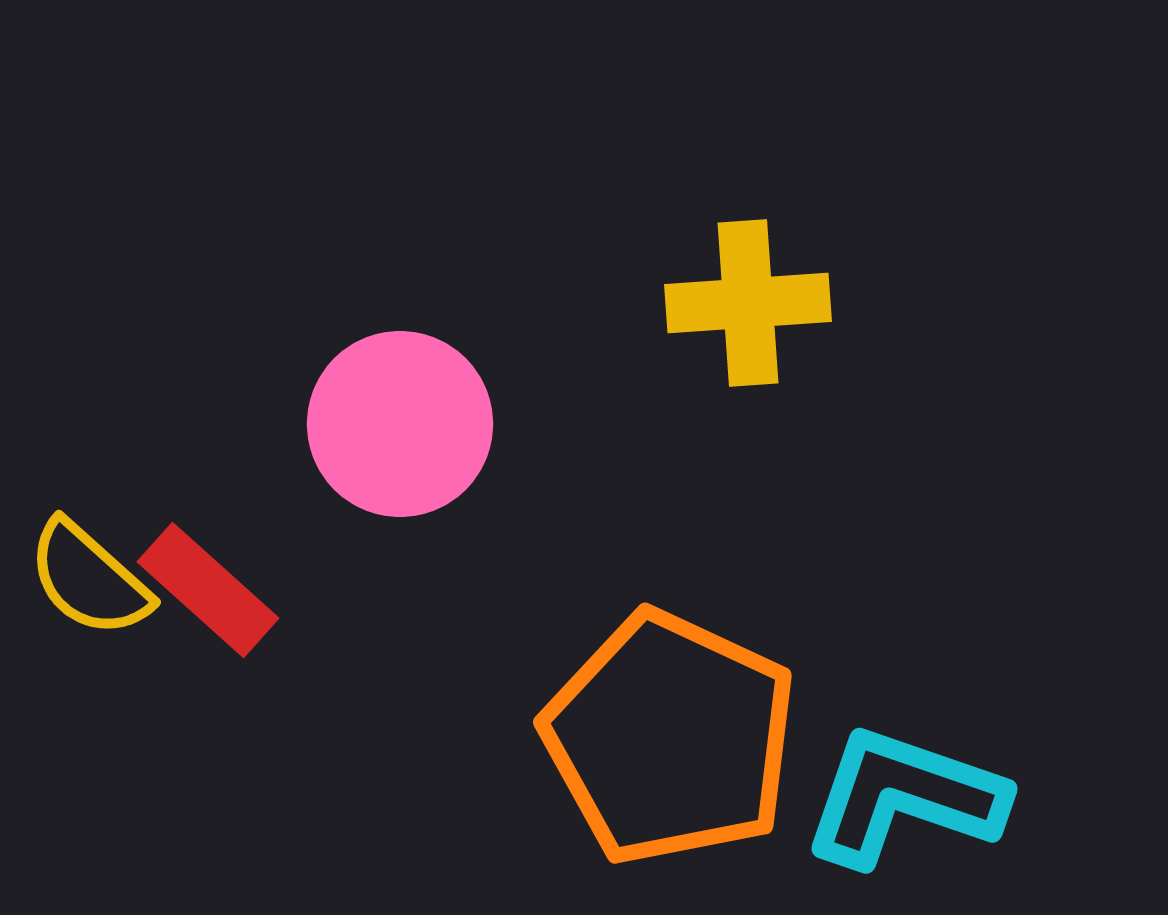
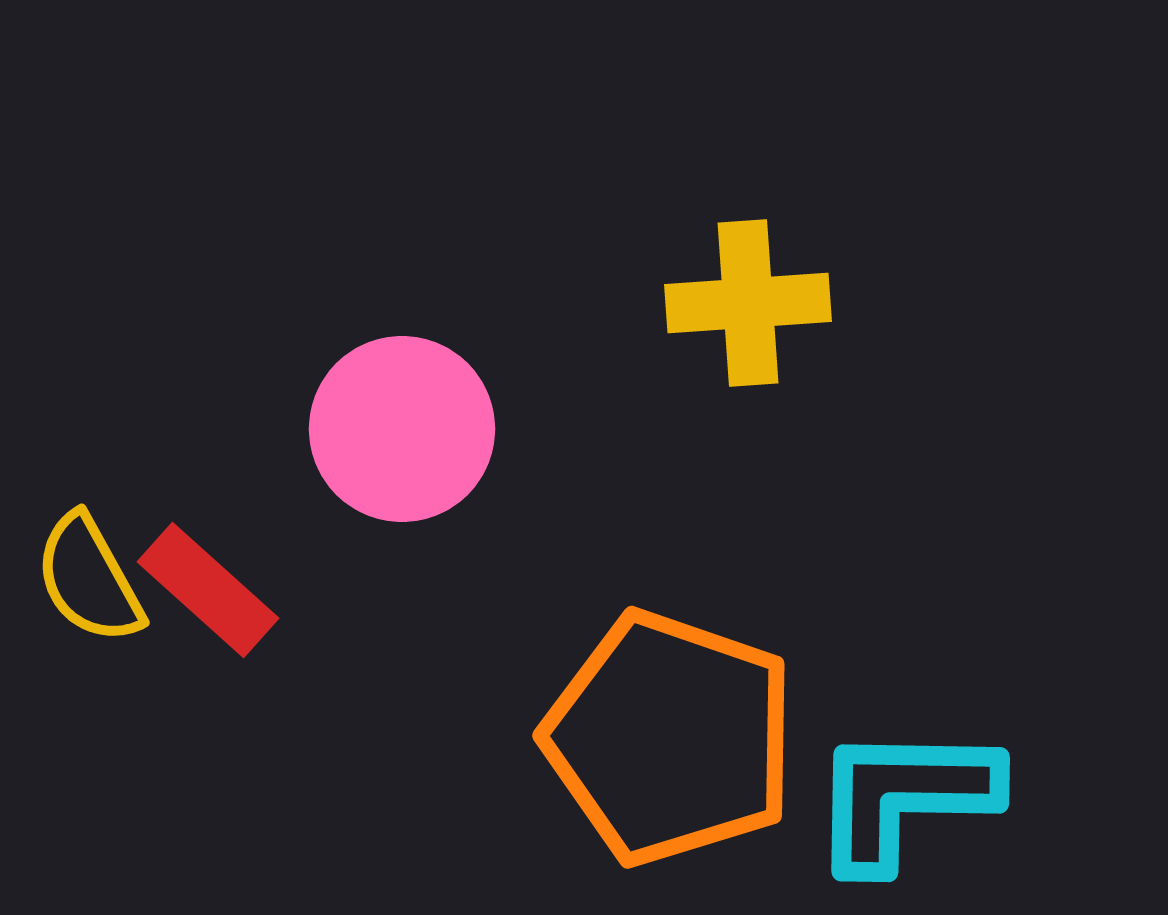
pink circle: moved 2 px right, 5 px down
yellow semicircle: rotated 19 degrees clockwise
orange pentagon: rotated 6 degrees counterclockwise
cyan L-shape: rotated 18 degrees counterclockwise
